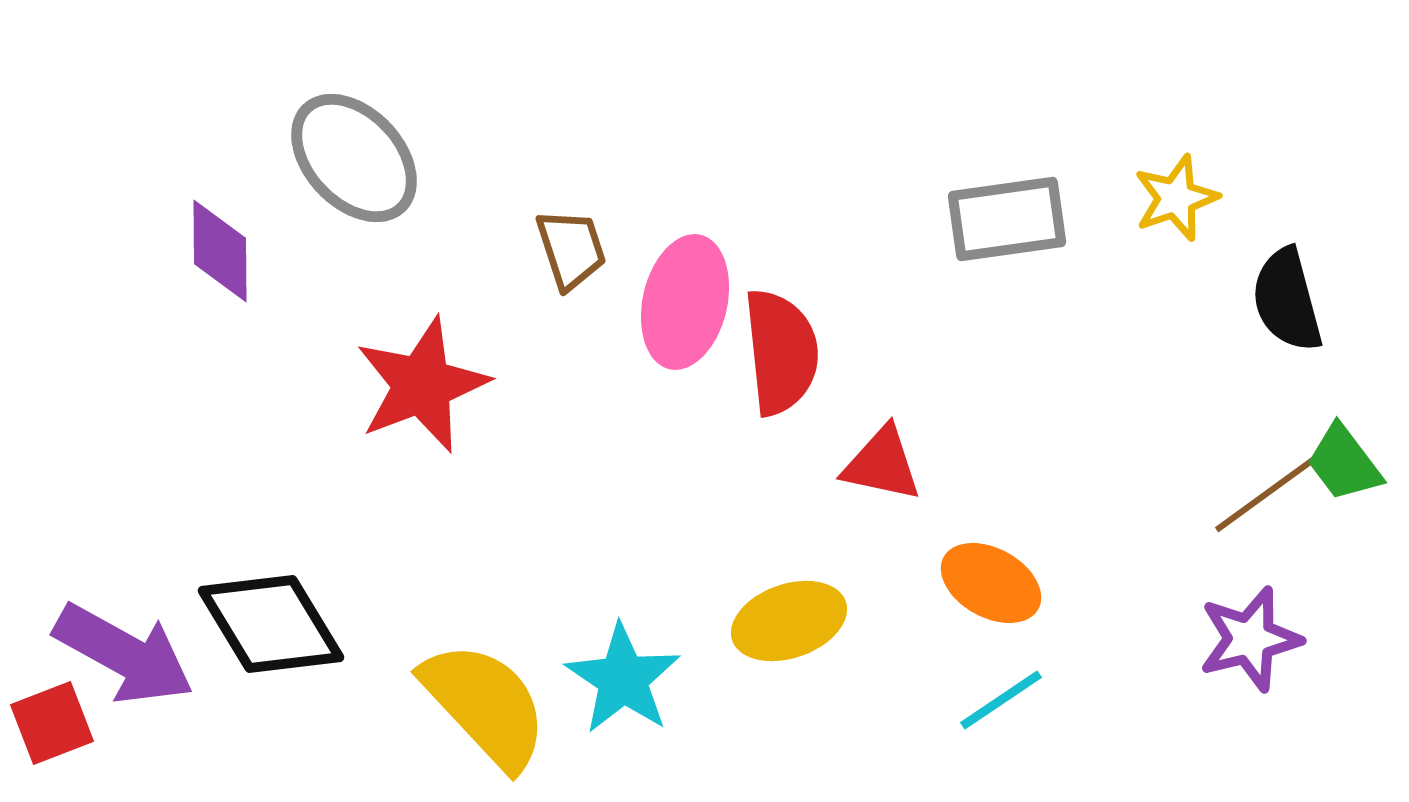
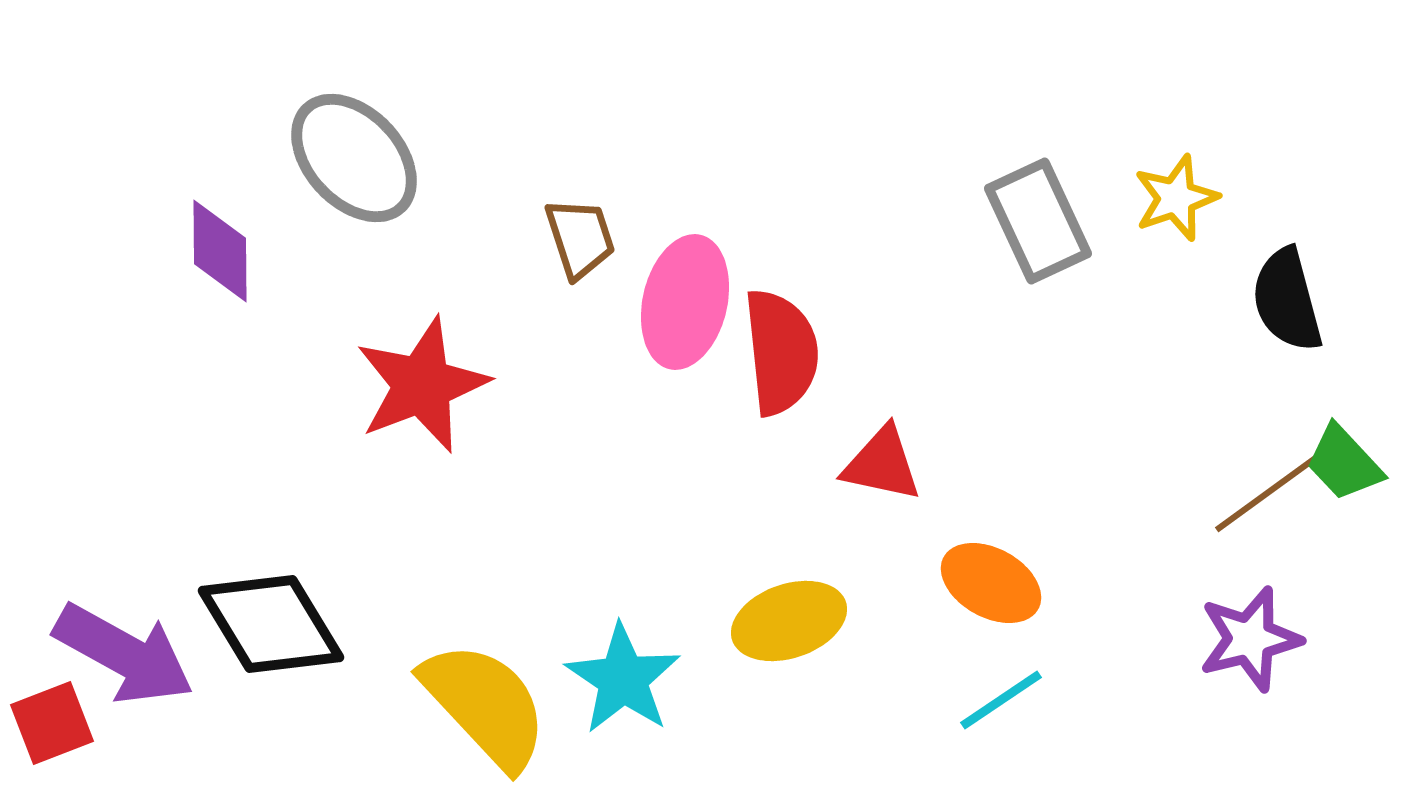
gray rectangle: moved 31 px right, 2 px down; rotated 73 degrees clockwise
brown trapezoid: moved 9 px right, 11 px up
green trapezoid: rotated 6 degrees counterclockwise
